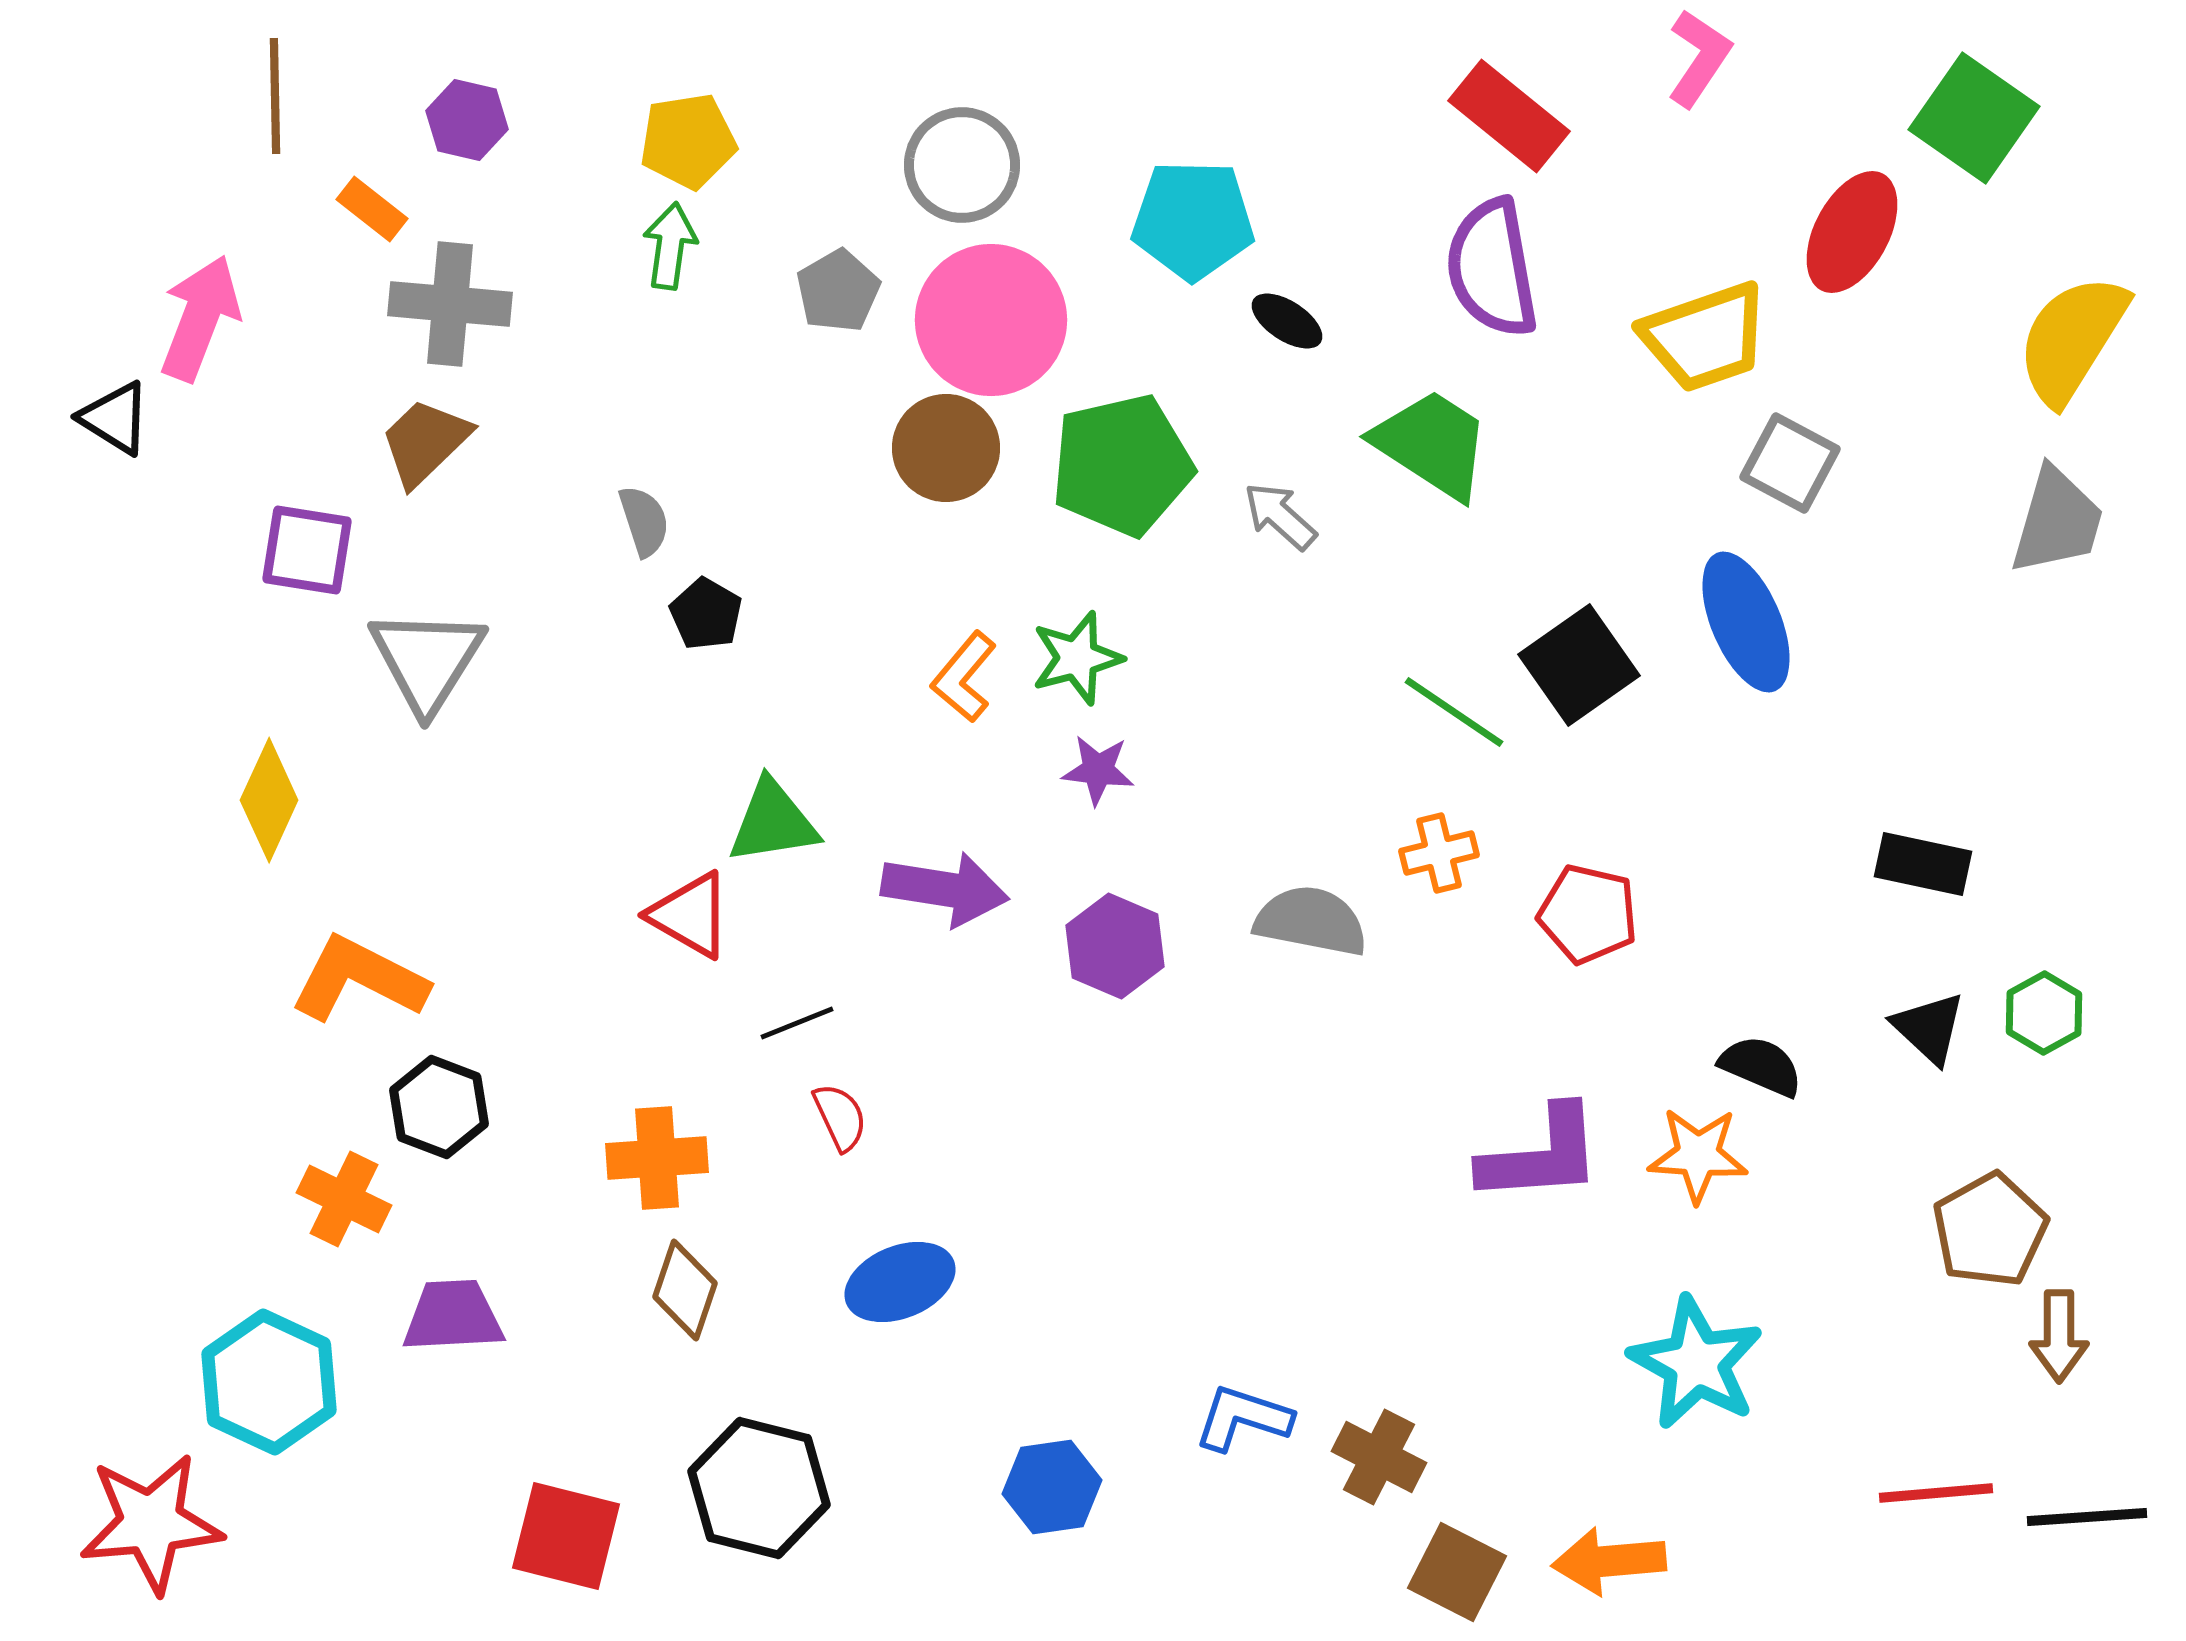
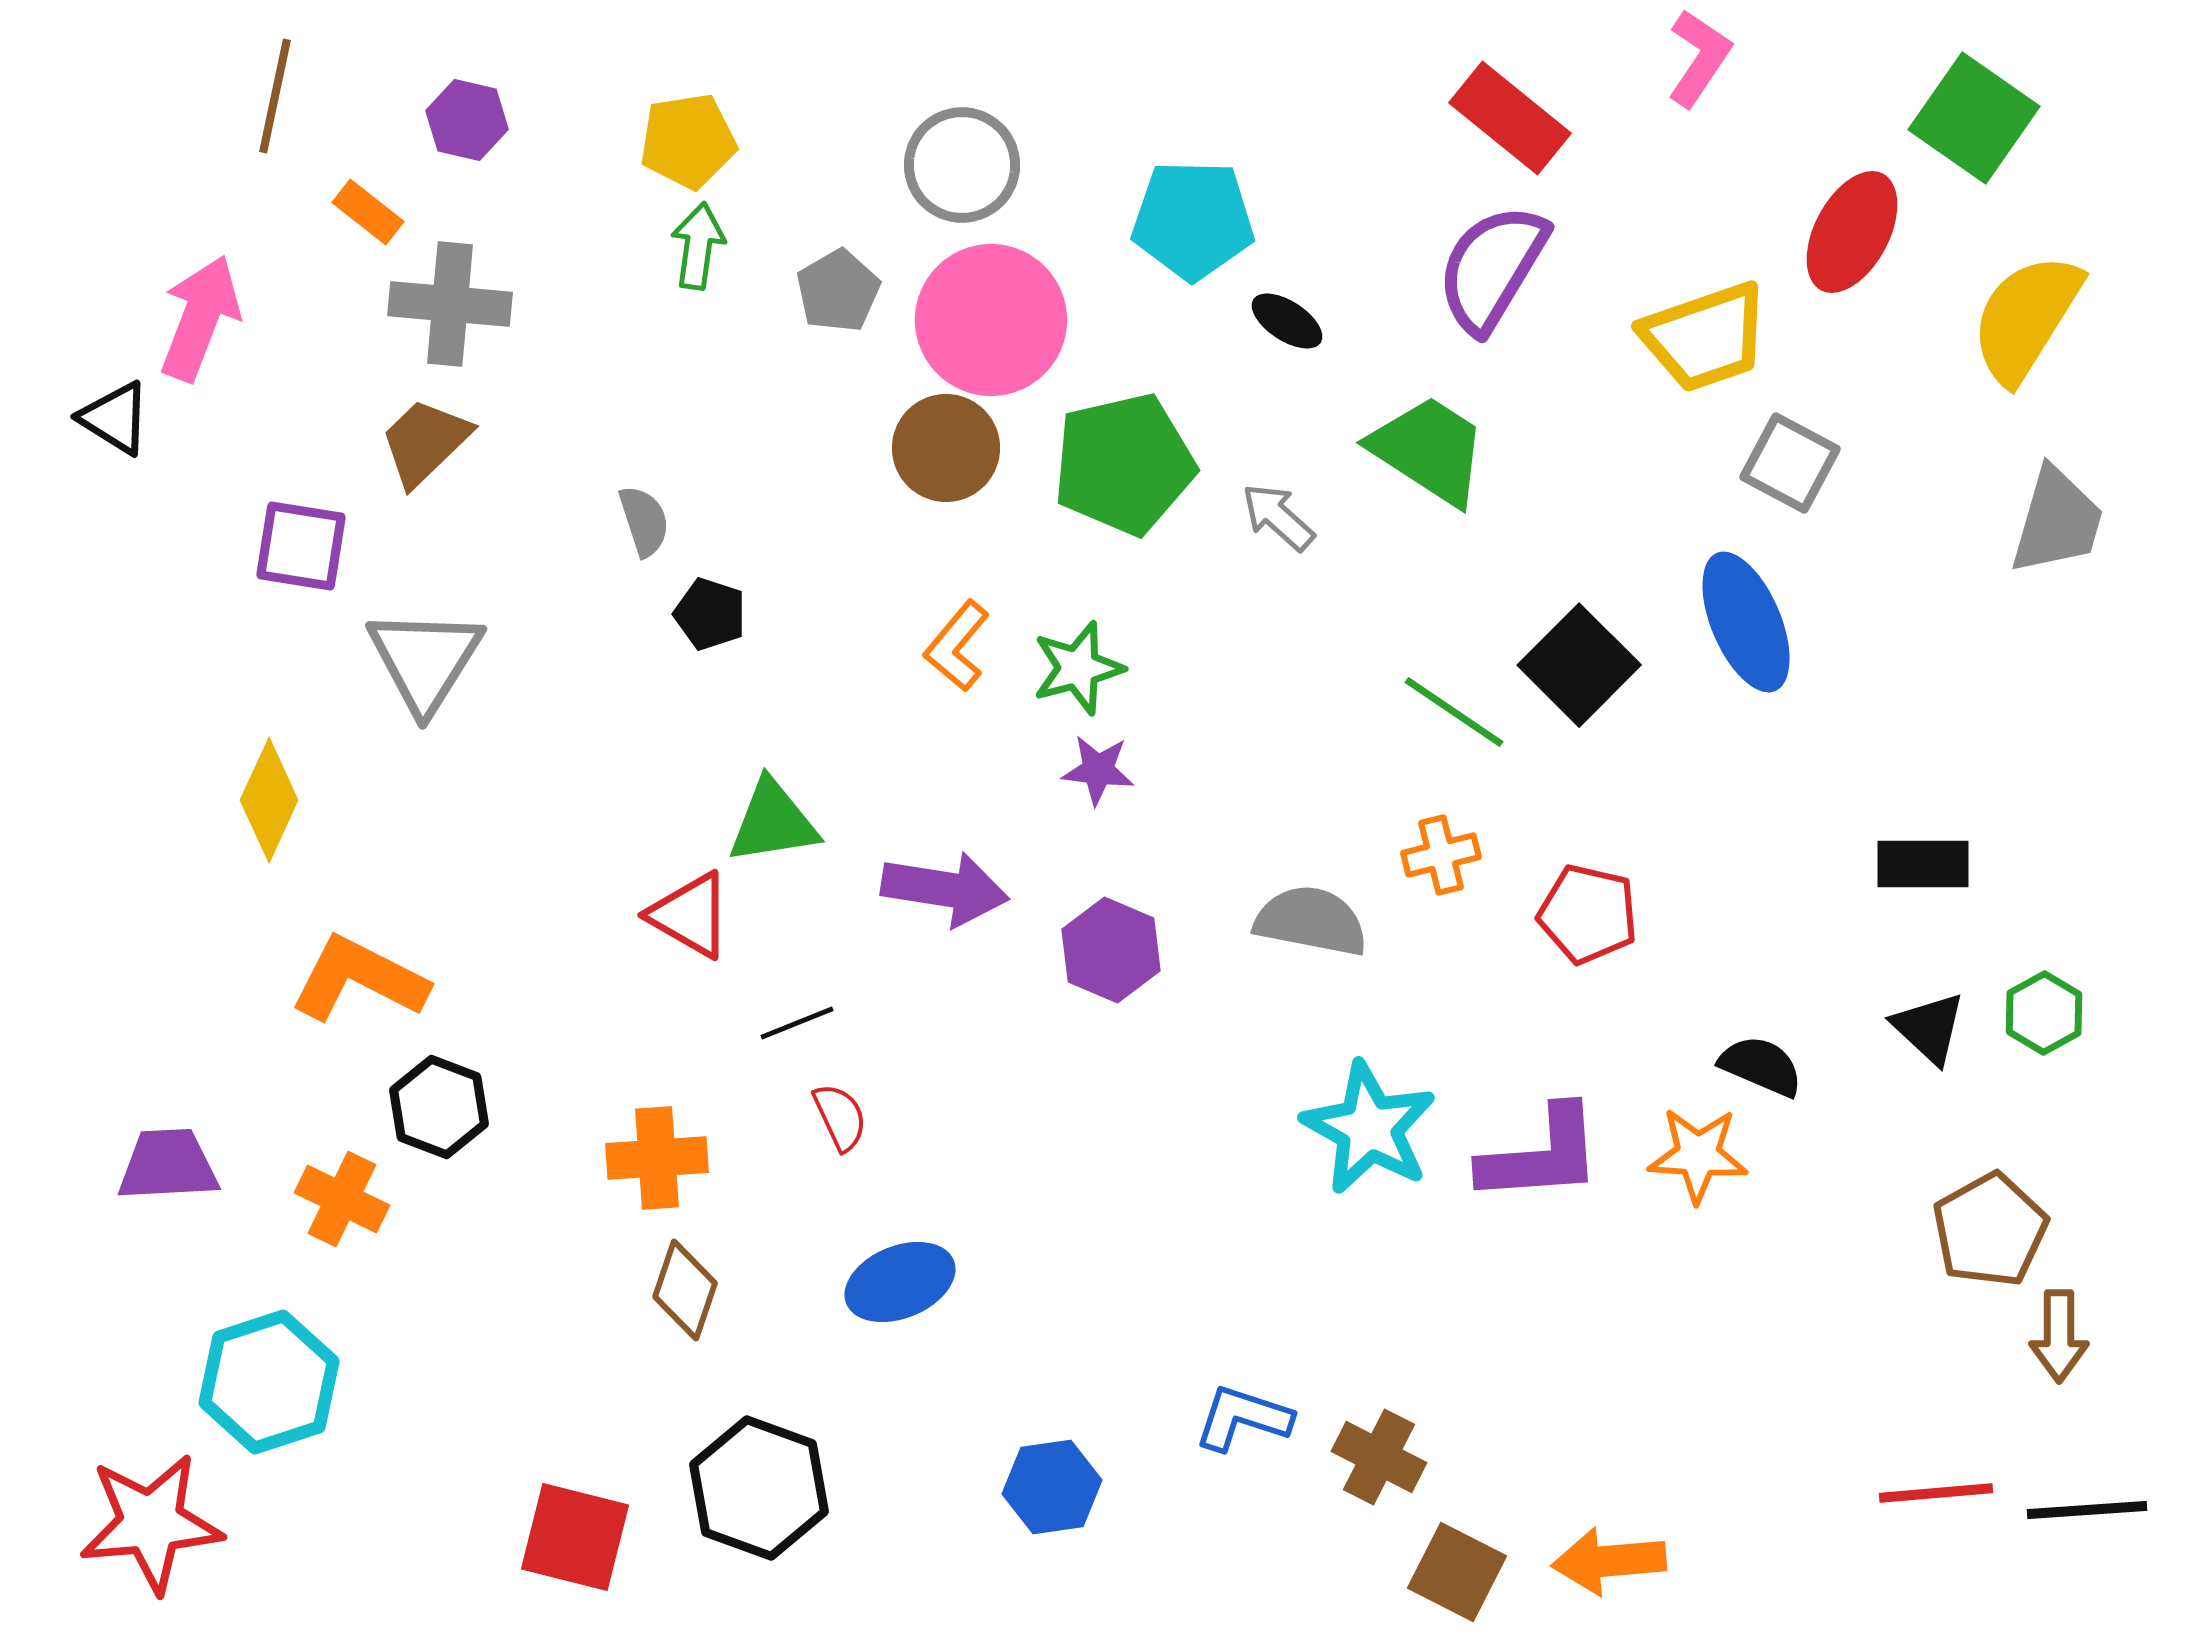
brown line at (275, 96): rotated 13 degrees clockwise
red rectangle at (1509, 116): moved 1 px right, 2 px down
orange rectangle at (372, 209): moved 4 px left, 3 px down
green arrow at (670, 246): moved 28 px right
purple semicircle at (1492, 268): rotated 41 degrees clockwise
yellow semicircle at (2072, 339): moved 46 px left, 21 px up
green trapezoid at (1432, 444): moved 3 px left, 6 px down
green pentagon at (1122, 465): moved 2 px right, 1 px up
gray arrow at (1280, 516): moved 2 px left, 1 px down
purple square at (307, 550): moved 6 px left, 4 px up
black pentagon at (706, 614): moved 4 px right; rotated 12 degrees counterclockwise
green star at (1077, 658): moved 1 px right, 10 px down
gray triangle at (427, 660): moved 2 px left
black square at (1579, 665): rotated 10 degrees counterclockwise
orange L-shape at (964, 677): moved 7 px left, 31 px up
orange cross at (1439, 853): moved 2 px right, 2 px down
black rectangle at (1923, 864): rotated 12 degrees counterclockwise
purple hexagon at (1115, 946): moved 4 px left, 4 px down
orange cross at (344, 1199): moved 2 px left
purple trapezoid at (453, 1316): moved 285 px left, 151 px up
cyan star at (1696, 1363): moved 327 px left, 235 px up
cyan hexagon at (269, 1382): rotated 17 degrees clockwise
black hexagon at (759, 1488): rotated 6 degrees clockwise
black line at (2087, 1517): moved 7 px up
red square at (566, 1536): moved 9 px right, 1 px down
